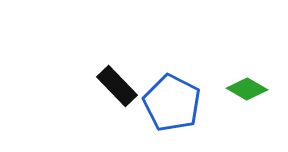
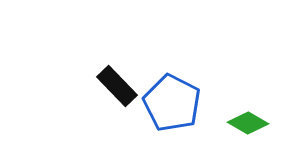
green diamond: moved 1 px right, 34 px down
